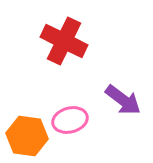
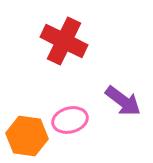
purple arrow: moved 1 px down
